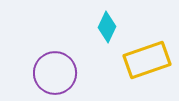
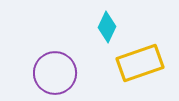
yellow rectangle: moved 7 px left, 3 px down
